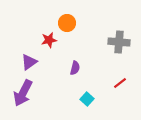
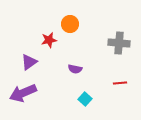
orange circle: moved 3 px right, 1 px down
gray cross: moved 1 px down
purple semicircle: moved 1 px down; rotated 88 degrees clockwise
red line: rotated 32 degrees clockwise
purple arrow: rotated 40 degrees clockwise
cyan square: moved 2 px left
